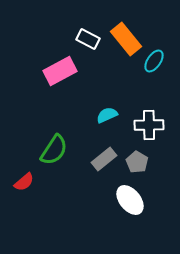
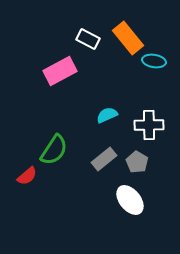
orange rectangle: moved 2 px right, 1 px up
cyan ellipse: rotated 65 degrees clockwise
red semicircle: moved 3 px right, 6 px up
